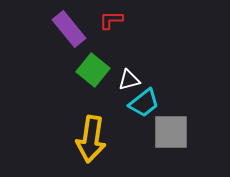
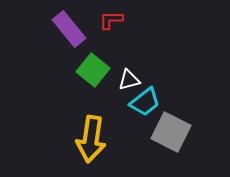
cyan trapezoid: moved 1 px right, 1 px up
gray square: rotated 27 degrees clockwise
